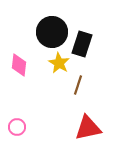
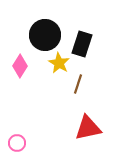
black circle: moved 7 px left, 3 px down
pink diamond: moved 1 px right, 1 px down; rotated 25 degrees clockwise
brown line: moved 1 px up
pink circle: moved 16 px down
